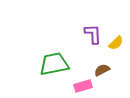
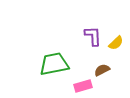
purple L-shape: moved 2 px down
